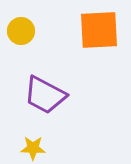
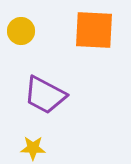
orange square: moved 5 px left; rotated 6 degrees clockwise
